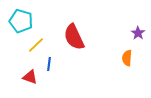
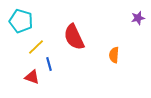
purple star: moved 15 px up; rotated 24 degrees clockwise
yellow line: moved 2 px down
orange semicircle: moved 13 px left, 3 px up
blue line: rotated 24 degrees counterclockwise
red triangle: moved 2 px right
